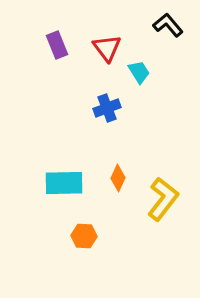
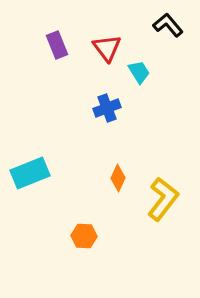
cyan rectangle: moved 34 px left, 10 px up; rotated 21 degrees counterclockwise
